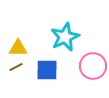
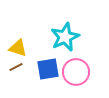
yellow triangle: rotated 18 degrees clockwise
pink circle: moved 17 px left, 6 px down
blue square: moved 1 px right, 1 px up; rotated 10 degrees counterclockwise
